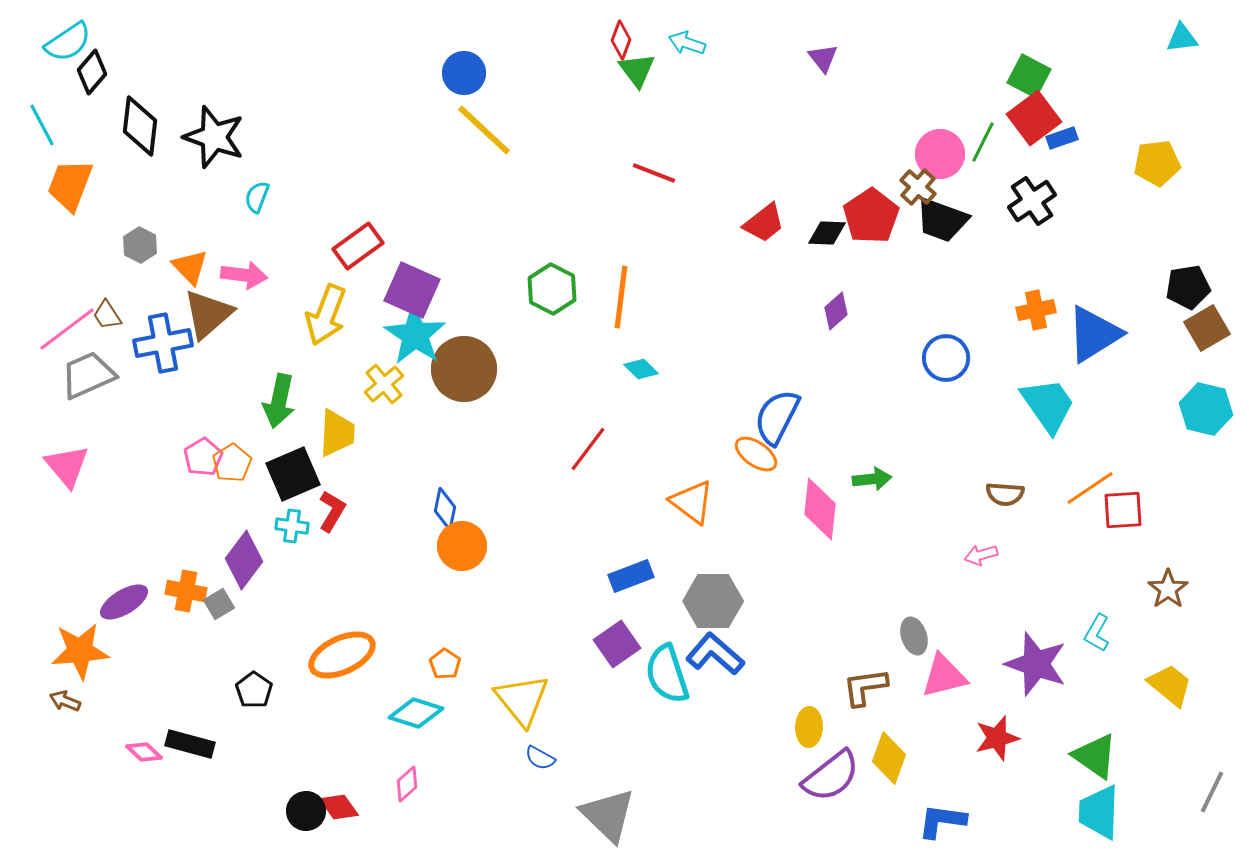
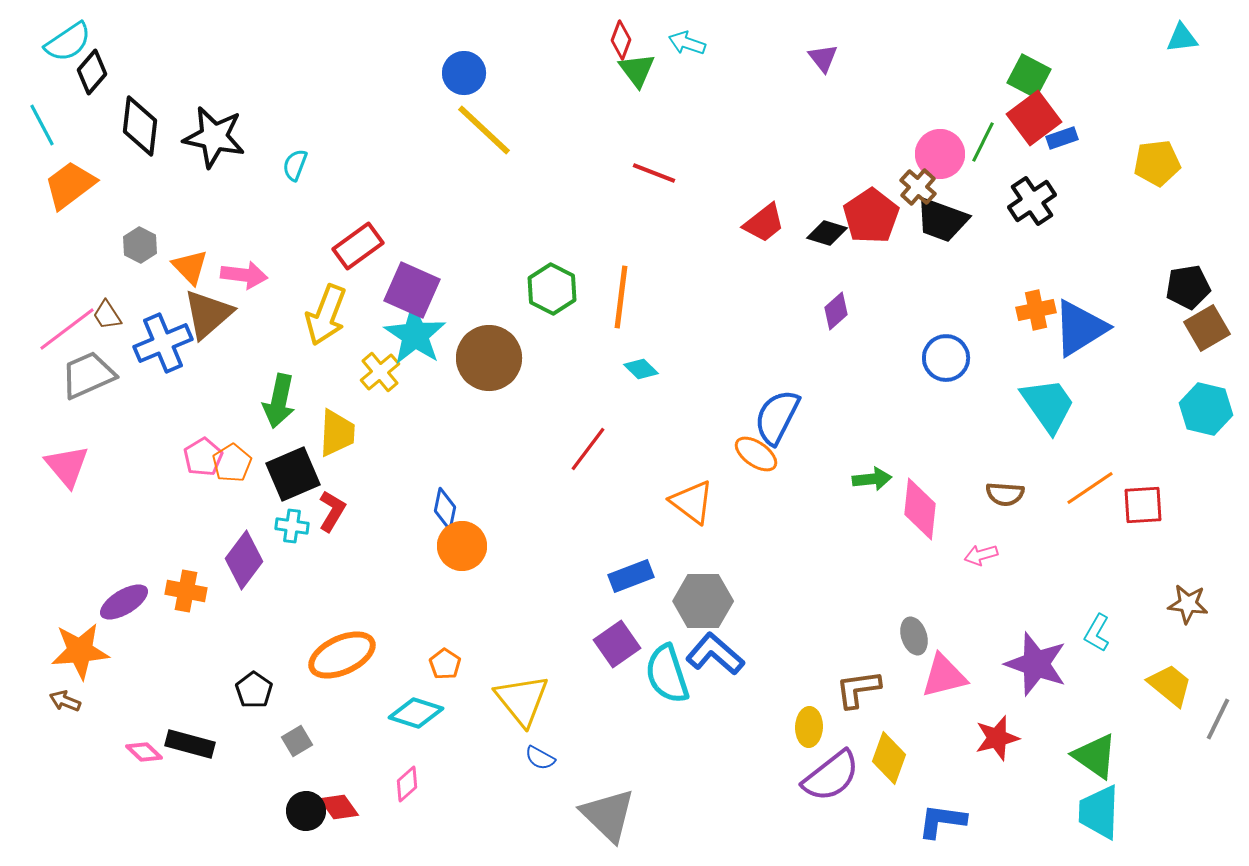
black star at (214, 137): rotated 8 degrees counterclockwise
orange trapezoid at (70, 185): rotated 32 degrees clockwise
cyan semicircle at (257, 197): moved 38 px right, 32 px up
black diamond at (827, 233): rotated 15 degrees clockwise
blue triangle at (1094, 334): moved 14 px left, 6 px up
blue cross at (163, 343): rotated 12 degrees counterclockwise
brown circle at (464, 369): moved 25 px right, 11 px up
yellow cross at (384, 384): moved 4 px left, 12 px up
pink diamond at (820, 509): moved 100 px right
red square at (1123, 510): moved 20 px right, 5 px up
brown star at (1168, 589): moved 20 px right, 15 px down; rotated 30 degrees counterclockwise
gray hexagon at (713, 601): moved 10 px left
gray square at (219, 604): moved 78 px right, 137 px down
brown L-shape at (865, 687): moved 7 px left, 2 px down
gray line at (1212, 792): moved 6 px right, 73 px up
